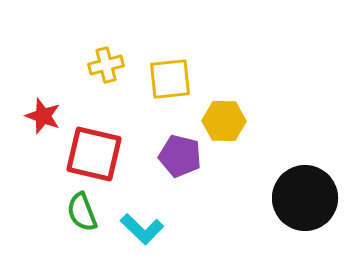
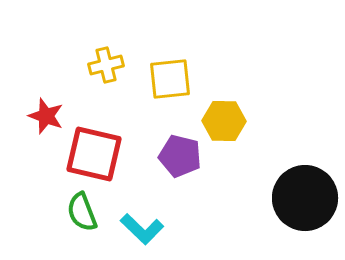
red star: moved 3 px right
